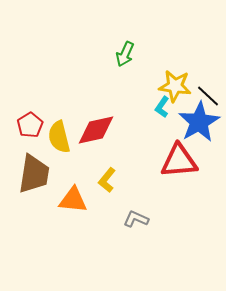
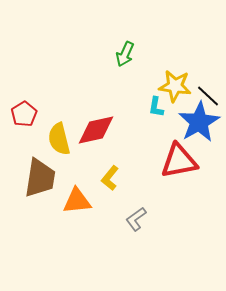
cyan L-shape: moved 6 px left; rotated 25 degrees counterclockwise
red pentagon: moved 6 px left, 11 px up
yellow semicircle: moved 2 px down
red triangle: rotated 6 degrees counterclockwise
brown trapezoid: moved 6 px right, 4 px down
yellow L-shape: moved 3 px right, 2 px up
orange triangle: moved 4 px right, 1 px down; rotated 12 degrees counterclockwise
gray L-shape: rotated 60 degrees counterclockwise
